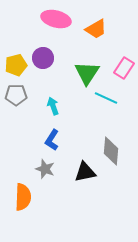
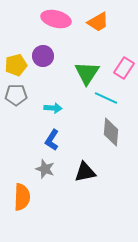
orange trapezoid: moved 2 px right, 7 px up
purple circle: moved 2 px up
cyan arrow: moved 2 px down; rotated 114 degrees clockwise
gray diamond: moved 19 px up
orange semicircle: moved 1 px left
